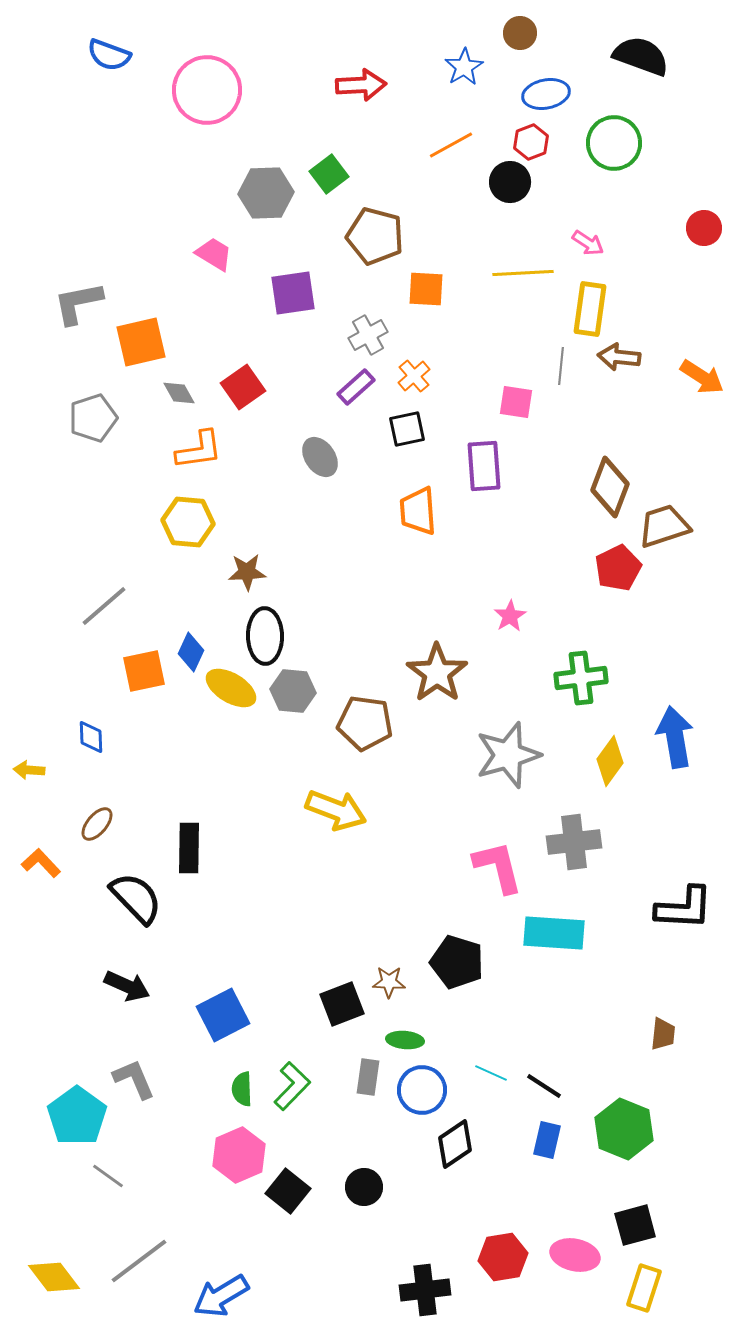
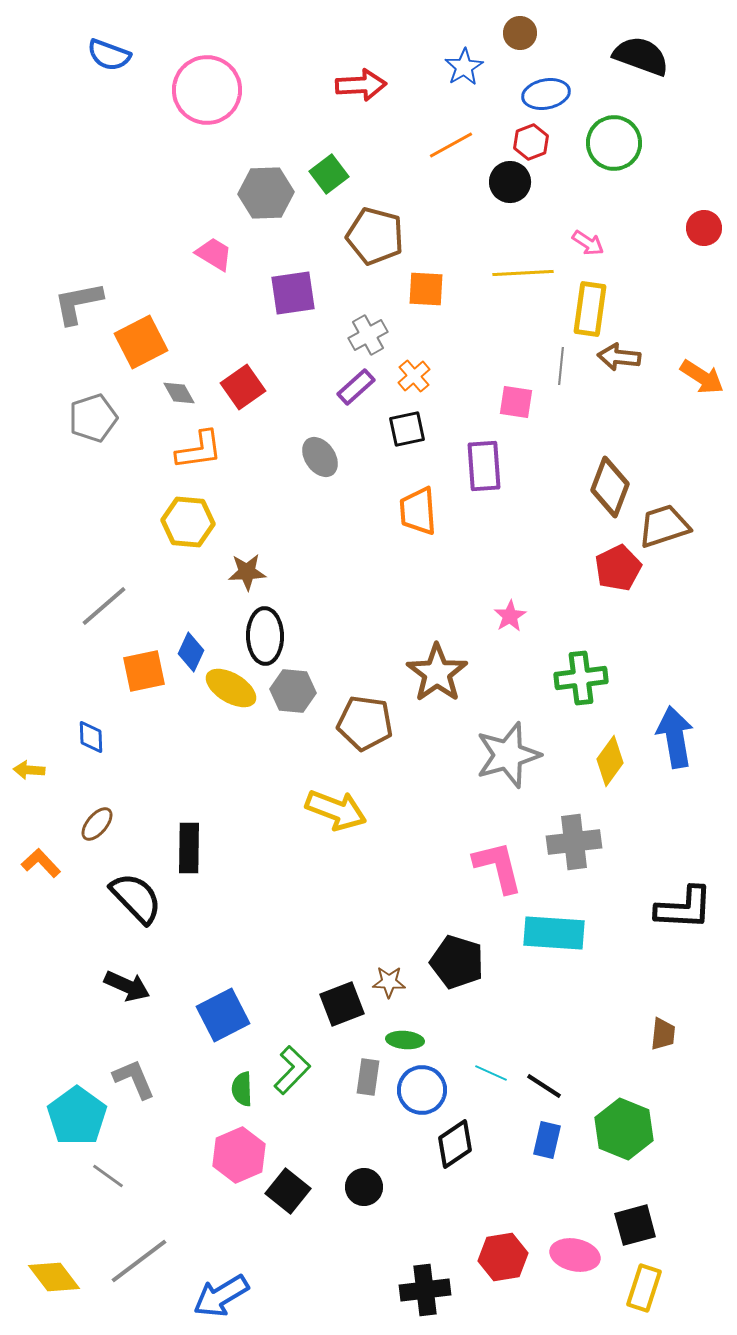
orange square at (141, 342): rotated 14 degrees counterclockwise
green L-shape at (292, 1086): moved 16 px up
